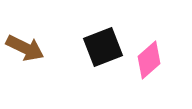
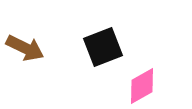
pink diamond: moved 7 px left, 26 px down; rotated 12 degrees clockwise
